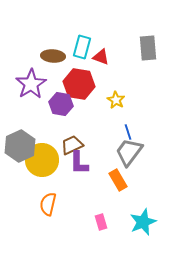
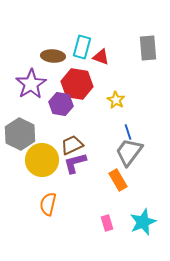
red hexagon: moved 2 px left
gray hexagon: moved 12 px up; rotated 8 degrees counterclockwise
purple L-shape: moved 4 px left; rotated 75 degrees clockwise
pink rectangle: moved 6 px right, 1 px down
